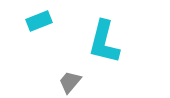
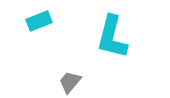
cyan L-shape: moved 8 px right, 5 px up
